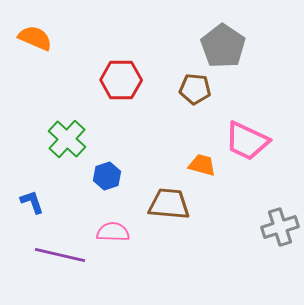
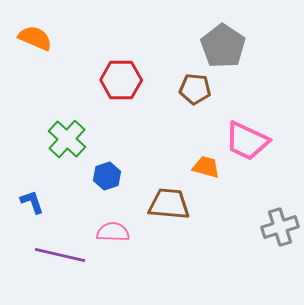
orange trapezoid: moved 4 px right, 2 px down
